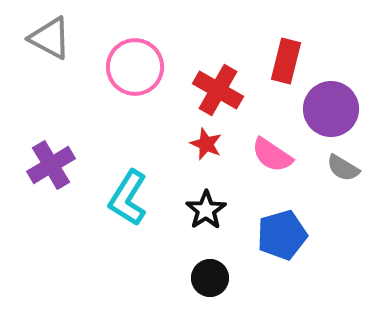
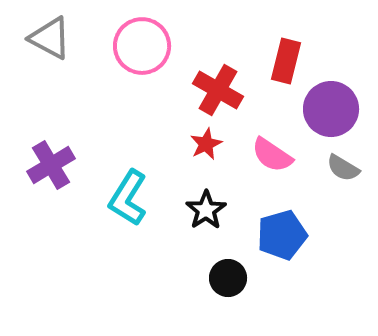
pink circle: moved 7 px right, 21 px up
red star: rotated 24 degrees clockwise
black circle: moved 18 px right
